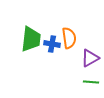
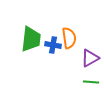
blue cross: moved 1 px right, 1 px down
